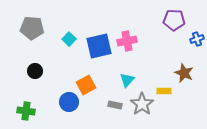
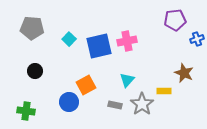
purple pentagon: moved 1 px right; rotated 10 degrees counterclockwise
